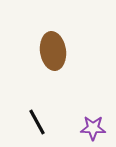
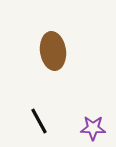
black line: moved 2 px right, 1 px up
